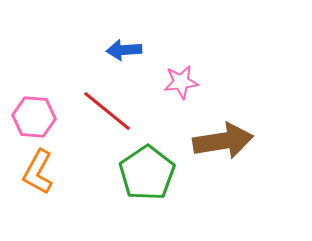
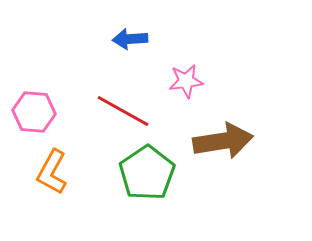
blue arrow: moved 6 px right, 11 px up
pink star: moved 5 px right, 1 px up
red line: moved 16 px right; rotated 10 degrees counterclockwise
pink hexagon: moved 5 px up
orange L-shape: moved 14 px right
